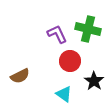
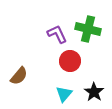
brown semicircle: moved 1 px left; rotated 24 degrees counterclockwise
black star: moved 11 px down
cyan triangle: rotated 36 degrees clockwise
